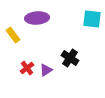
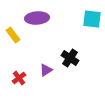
red cross: moved 8 px left, 10 px down
